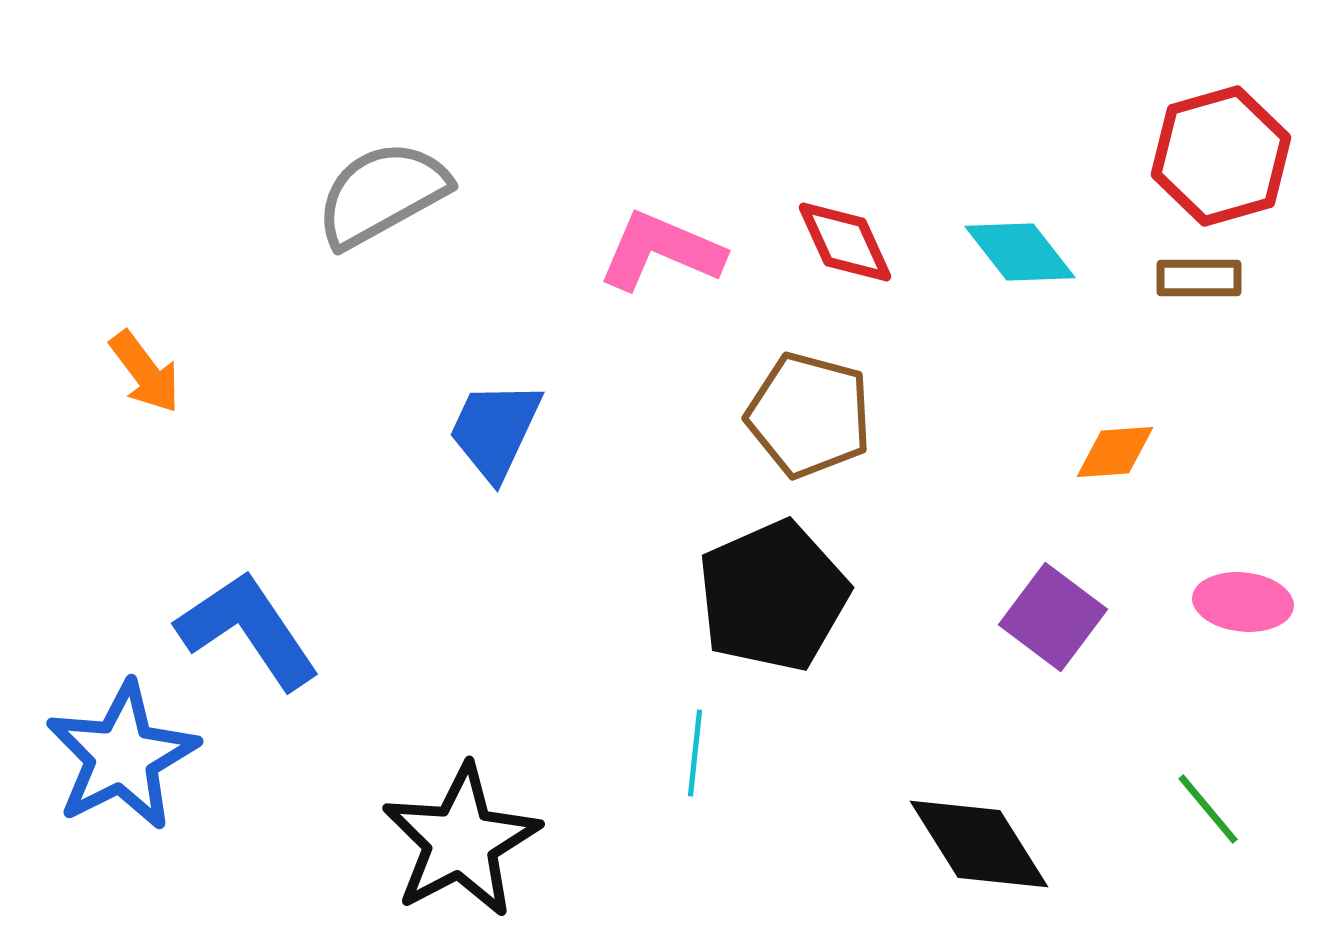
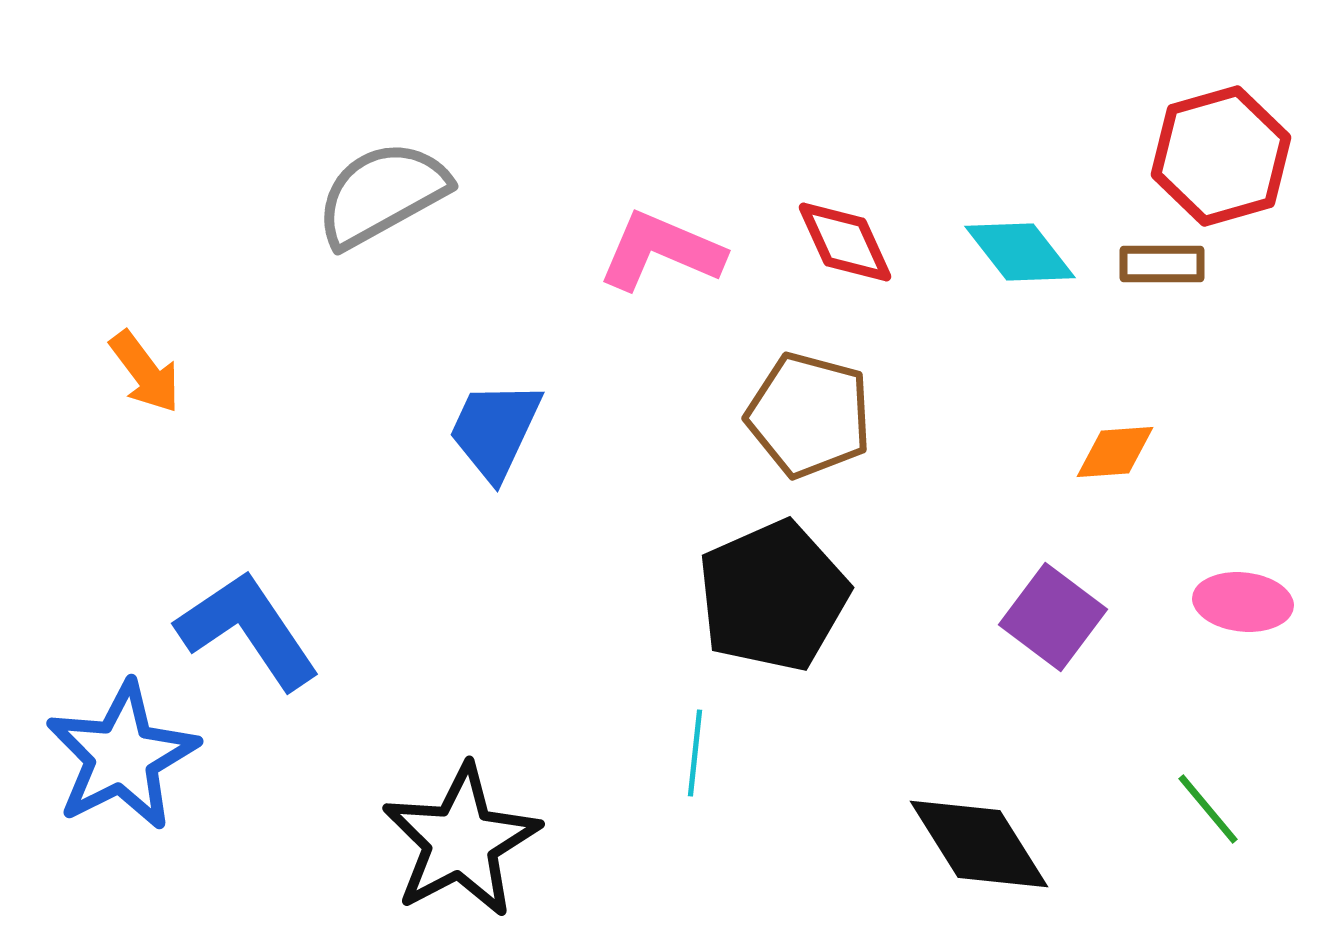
brown rectangle: moved 37 px left, 14 px up
